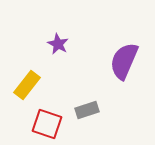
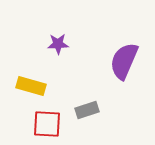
purple star: rotated 30 degrees counterclockwise
yellow rectangle: moved 4 px right, 1 px down; rotated 68 degrees clockwise
red square: rotated 16 degrees counterclockwise
